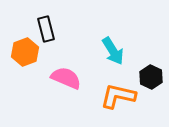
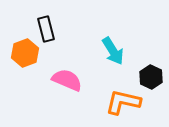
orange hexagon: moved 1 px down
pink semicircle: moved 1 px right, 2 px down
orange L-shape: moved 5 px right, 6 px down
